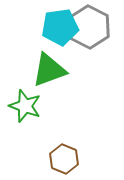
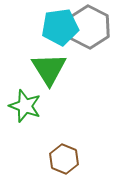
green triangle: moved 1 px up; rotated 42 degrees counterclockwise
